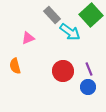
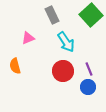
gray rectangle: rotated 18 degrees clockwise
cyan arrow: moved 4 px left, 10 px down; rotated 20 degrees clockwise
